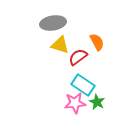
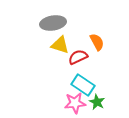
red semicircle: rotated 12 degrees clockwise
